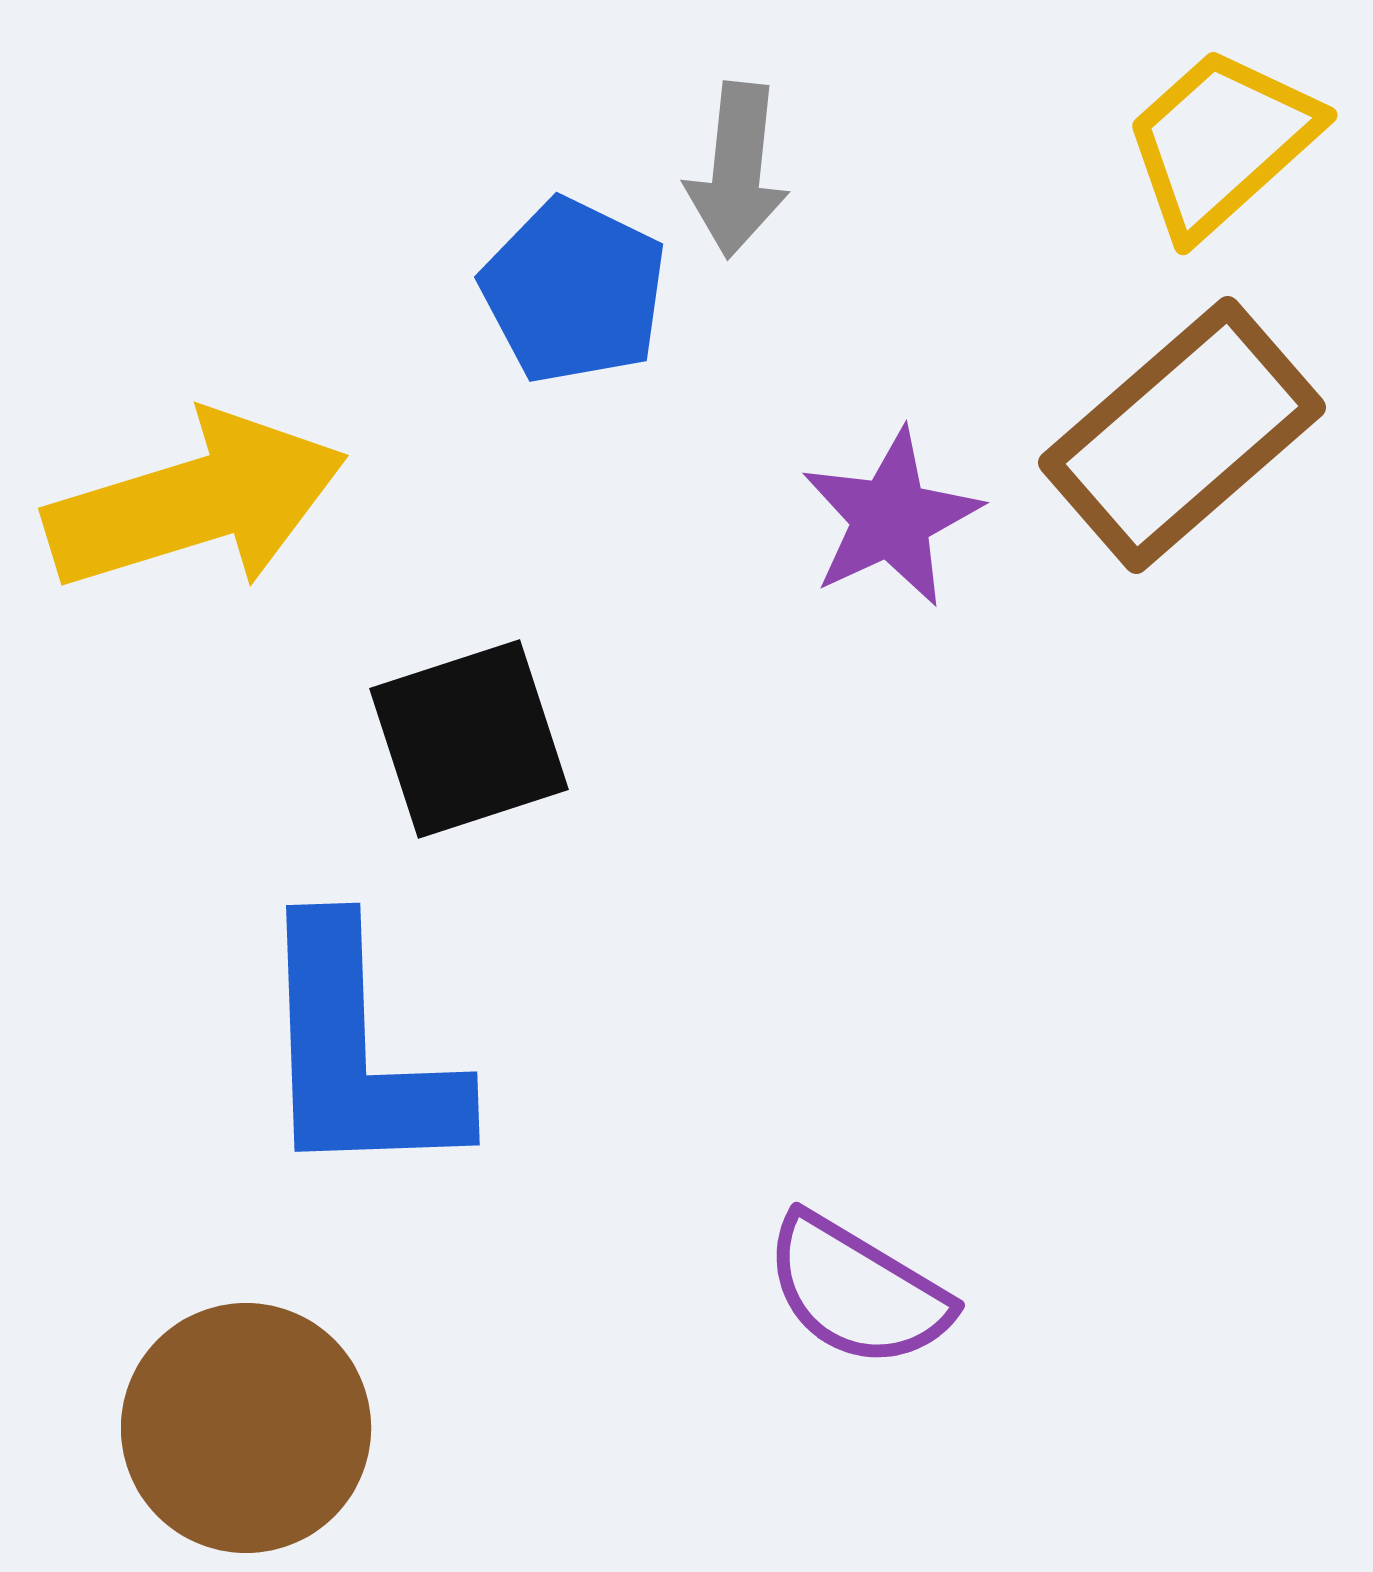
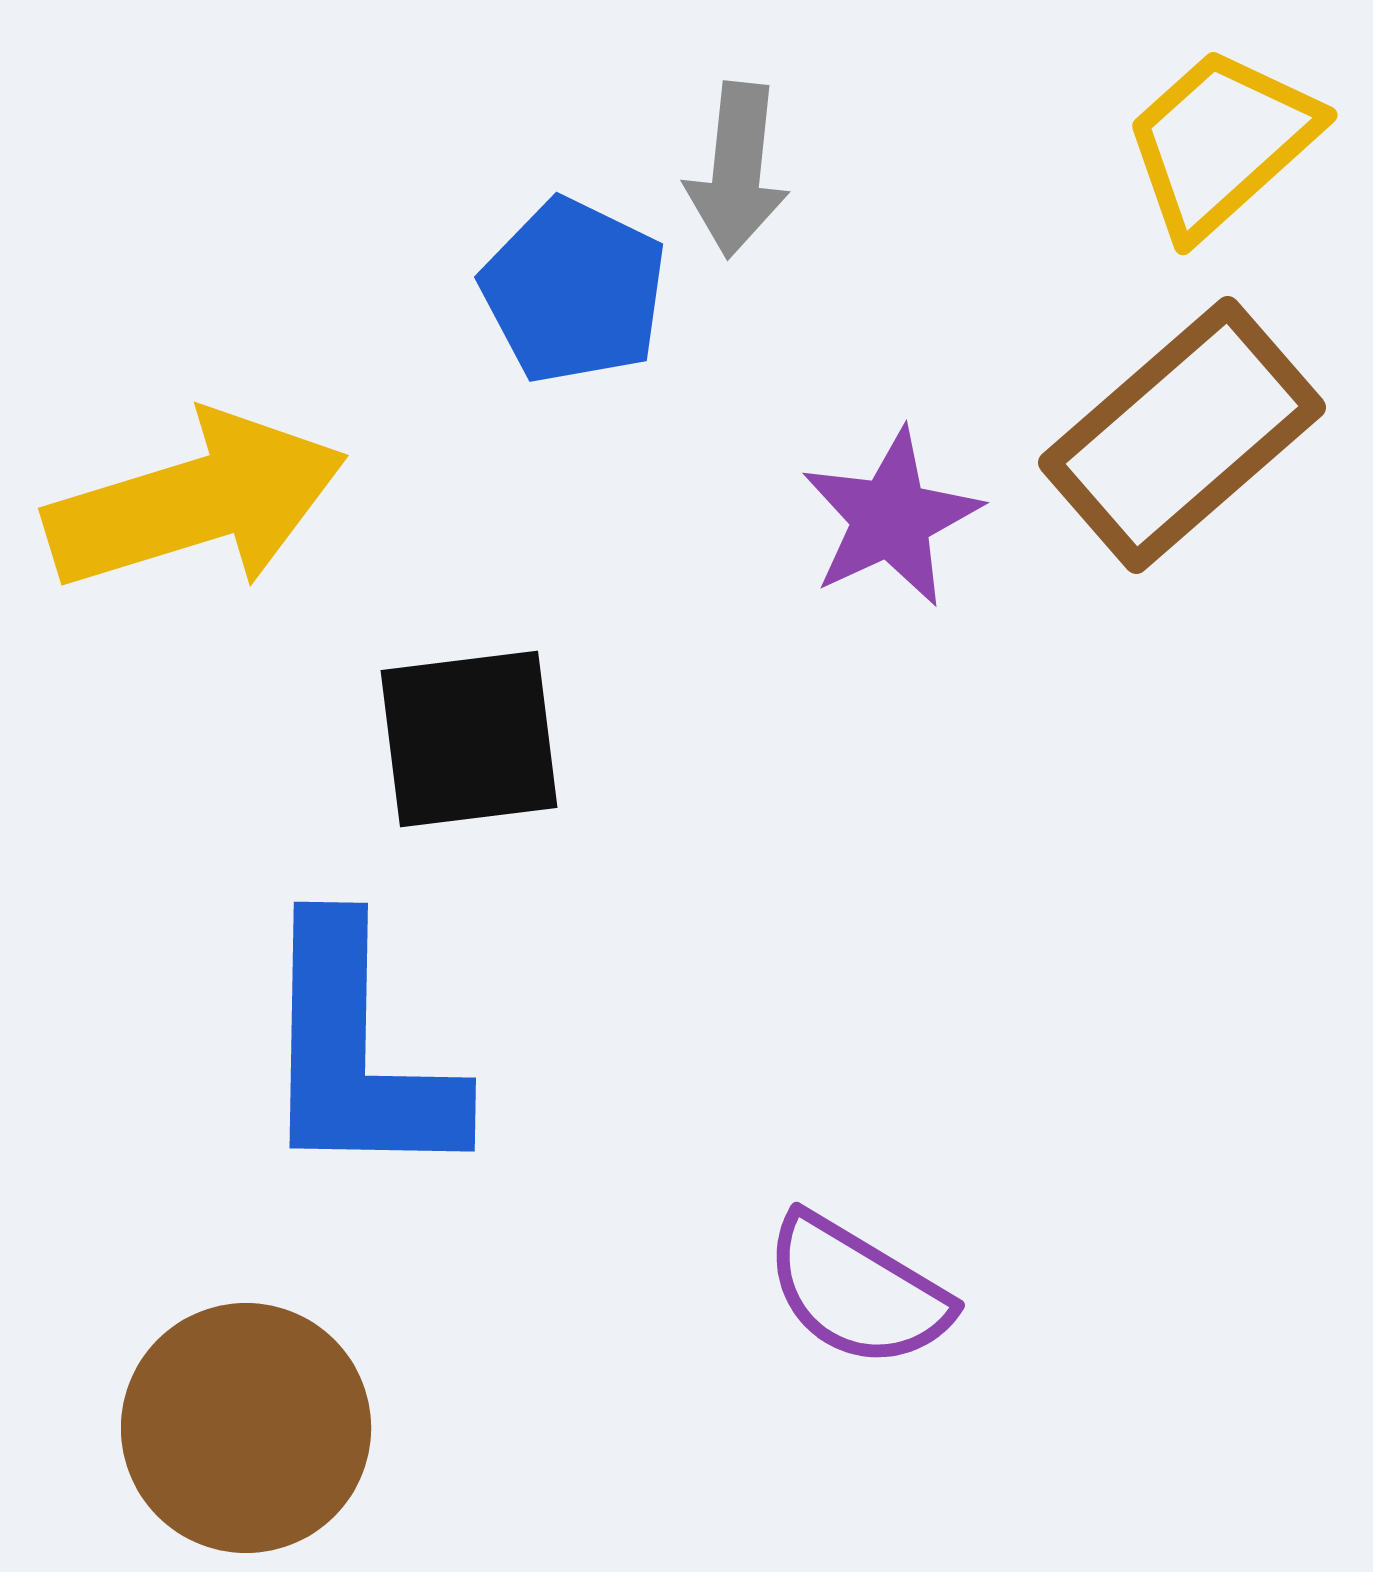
black square: rotated 11 degrees clockwise
blue L-shape: rotated 3 degrees clockwise
